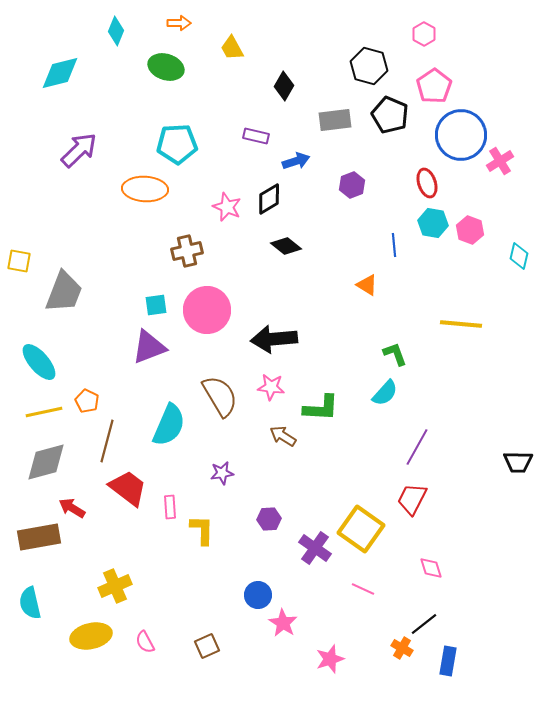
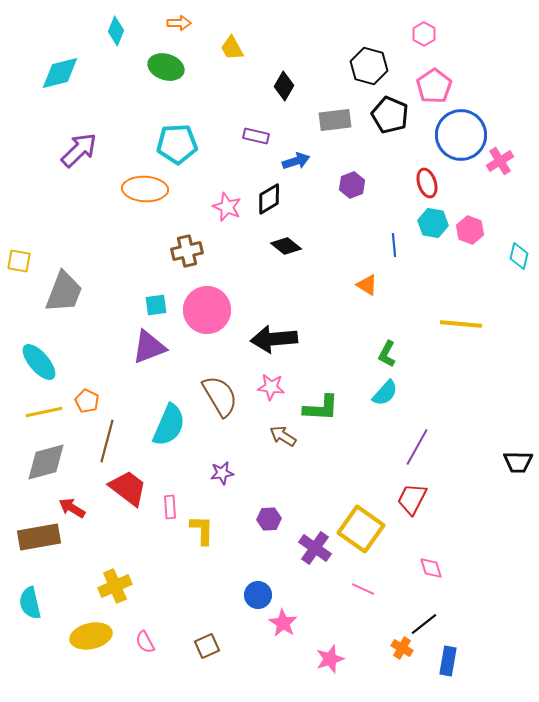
green L-shape at (395, 354): moved 8 px left; rotated 132 degrees counterclockwise
